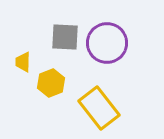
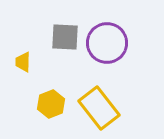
yellow hexagon: moved 21 px down
